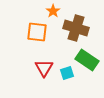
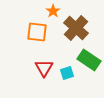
brown cross: rotated 25 degrees clockwise
green rectangle: moved 2 px right
